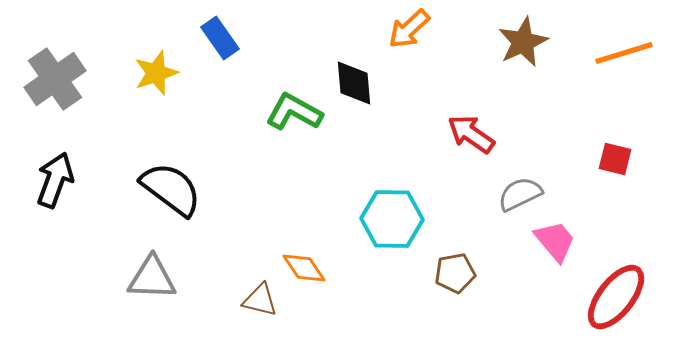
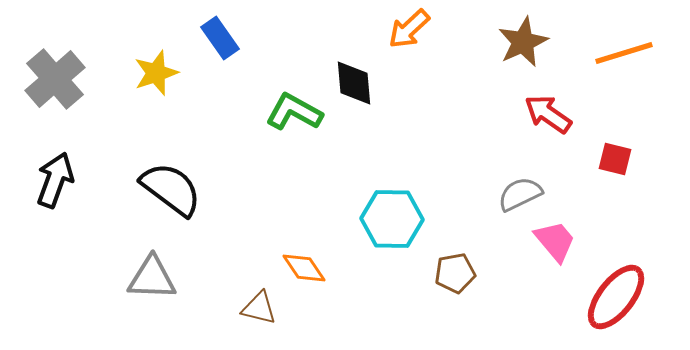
gray cross: rotated 6 degrees counterclockwise
red arrow: moved 77 px right, 20 px up
brown triangle: moved 1 px left, 8 px down
